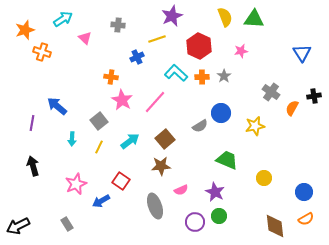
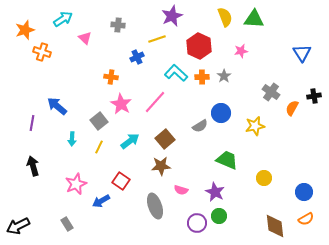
pink star at (122, 100): moved 1 px left, 4 px down
pink semicircle at (181, 190): rotated 40 degrees clockwise
purple circle at (195, 222): moved 2 px right, 1 px down
